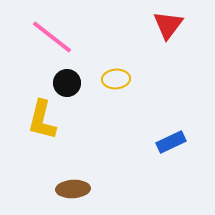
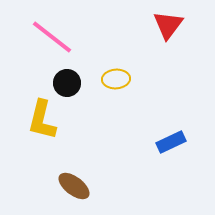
brown ellipse: moved 1 px right, 3 px up; rotated 40 degrees clockwise
